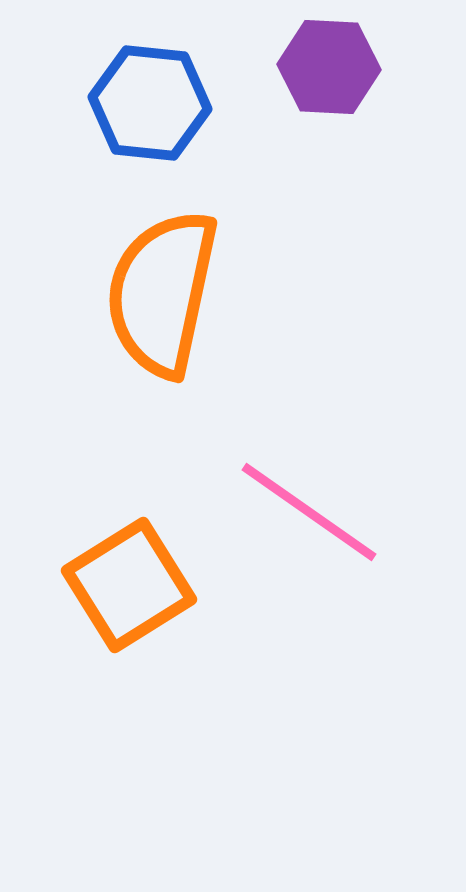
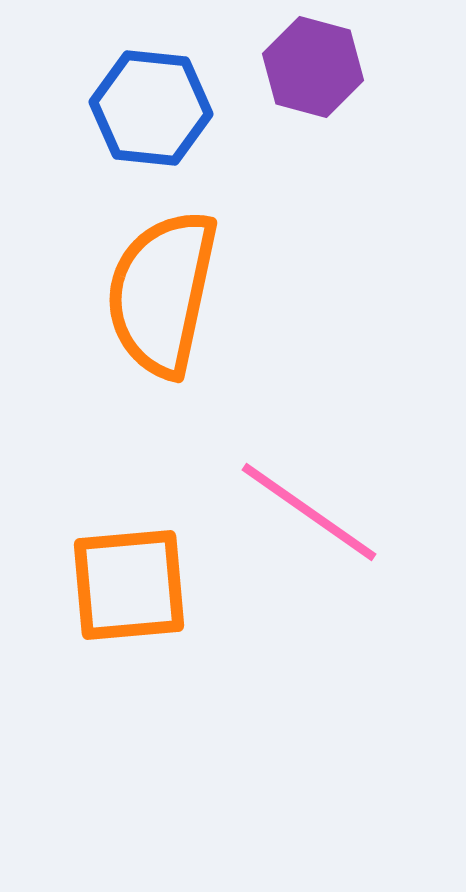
purple hexagon: moved 16 px left; rotated 12 degrees clockwise
blue hexagon: moved 1 px right, 5 px down
orange square: rotated 27 degrees clockwise
